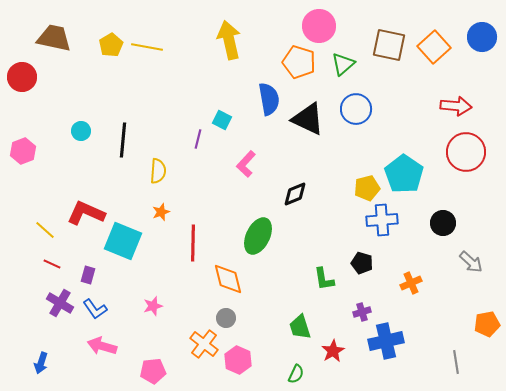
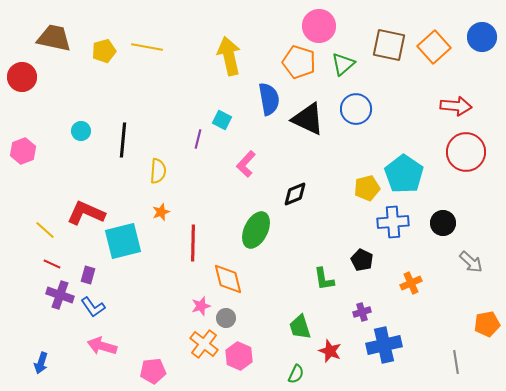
yellow arrow at (229, 40): moved 16 px down
yellow pentagon at (111, 45): moved 7 px left, 6 px down; rotated 15 degrees clockwise
blue cross at (382, 220): moved 11 px right, 2 px down
green ellipse at (258, 236): moved 2 px left, 6 px up
cyan square at (123, 241): rotated 36 degrees counterclockwise
black pentagon at (362, 263): moved 3 px up; rotated 10 degrees clockwise
purple cross at (60, 303): moved 8 px up; rotated 12 degrees counterclockwise
pink star at (153, 306): moved 48 px right
blue L-shape at (95, 309): moved 2 px left, 2 px up
blue cross at (386, 341): moved 2 px left, 4 px down
red star at (333, 351): moved 3 px left; rotated 20 degrees counterclockwise
pink hexagon at (238, 360): moved 1 px right, 4 px up
